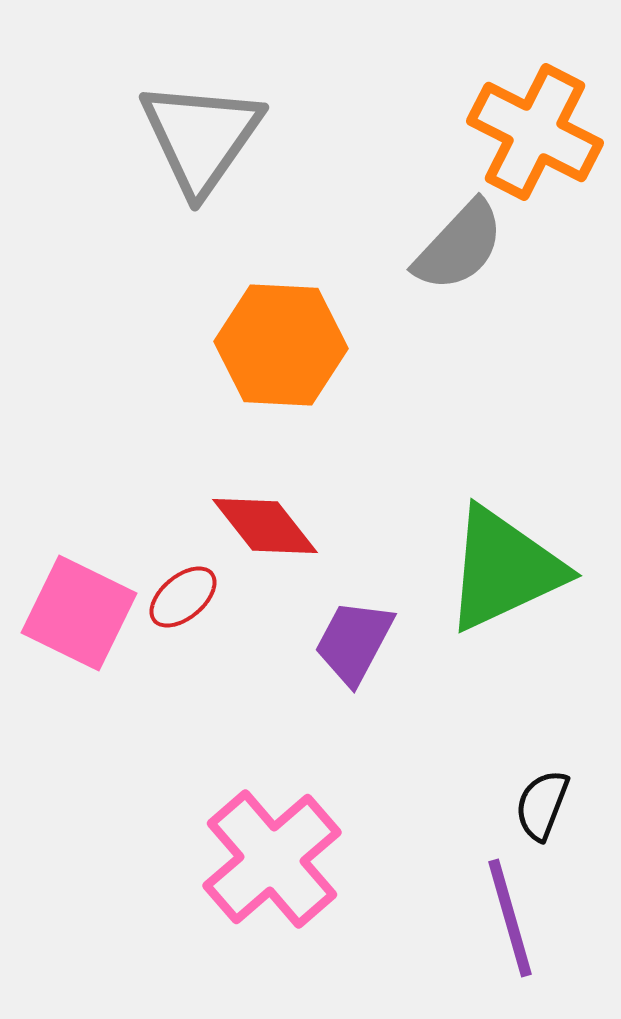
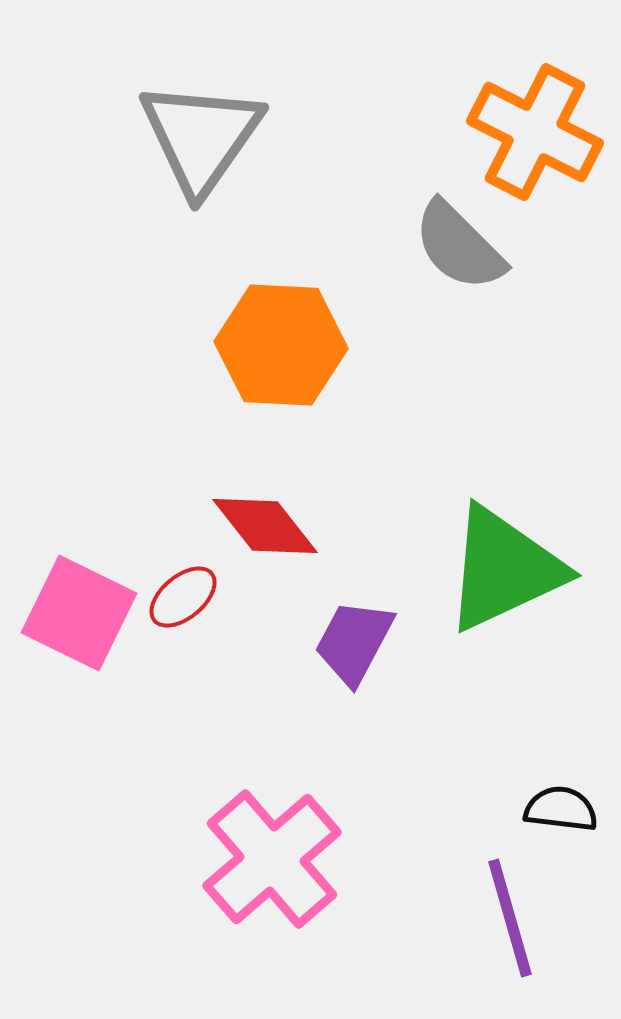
gray semicircle: rotated 92 degrees clockwise
black semicircle: moved 19 px right, 4 px down; rotated 76 degrees clockwise
